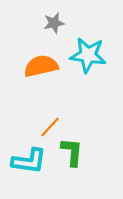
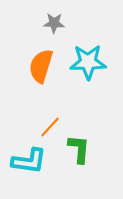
gray star: rotated 15 degrees clockwise
cyan star: moved 7 px down; rotated 9 degrees counterclockwise
orange semicircle: rotated 60 degrees counterclockwise
green L-shape: moved 7 px right, 3 px up
